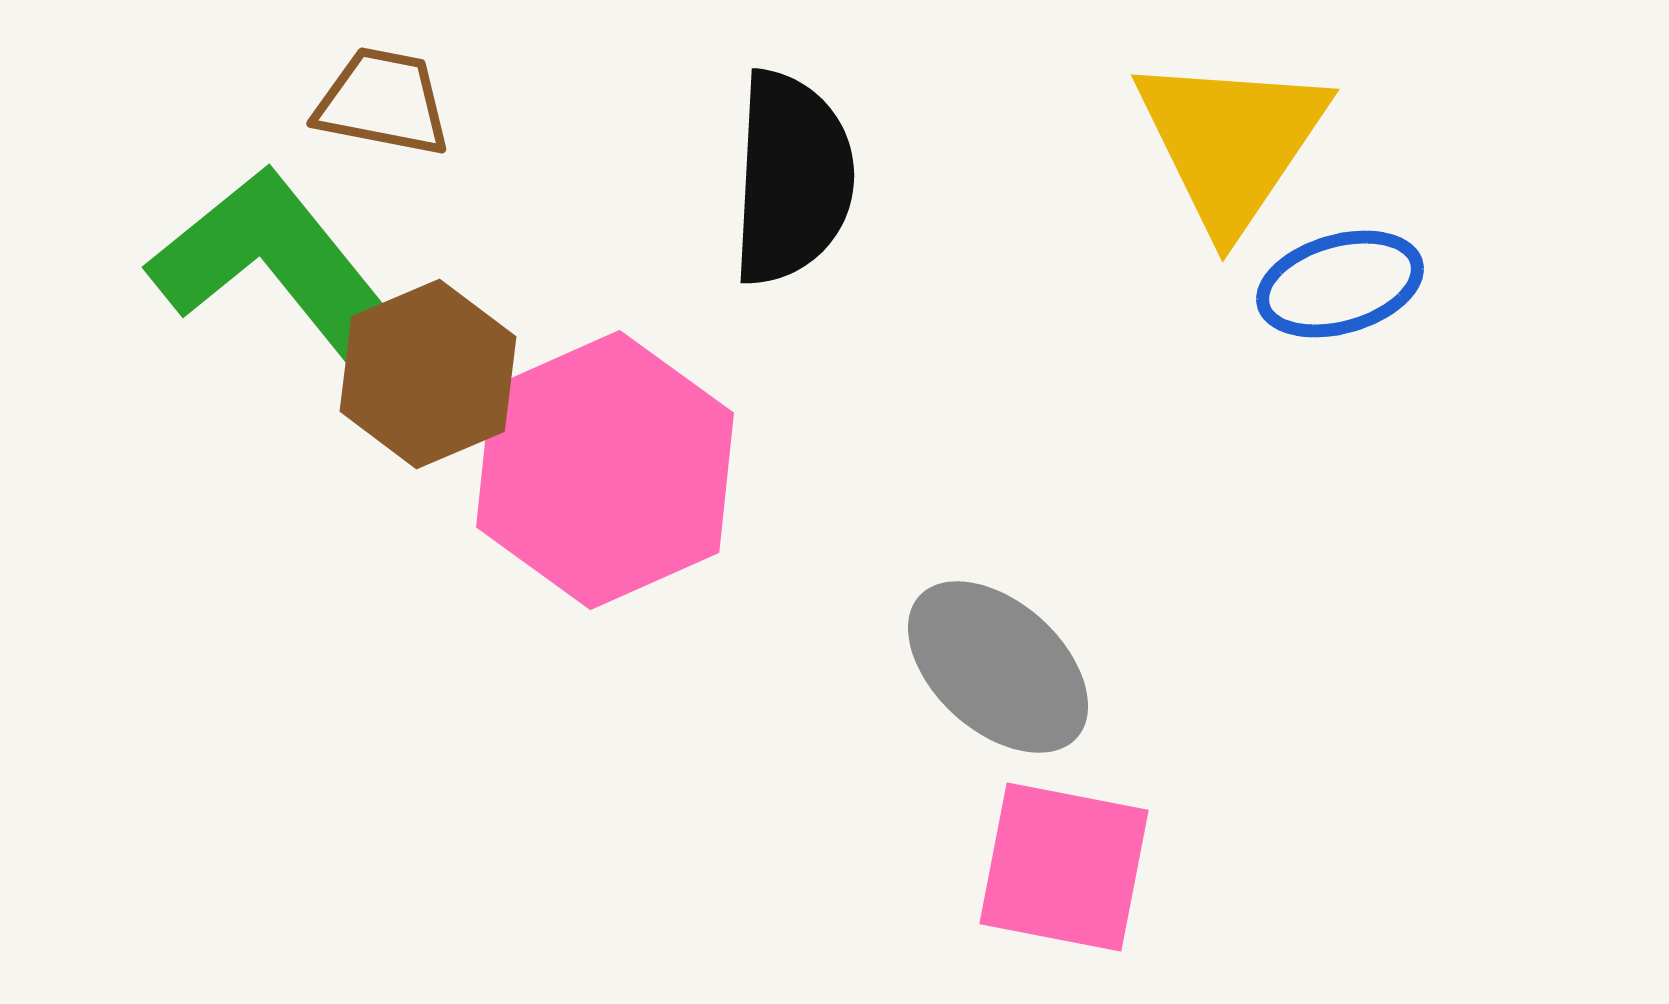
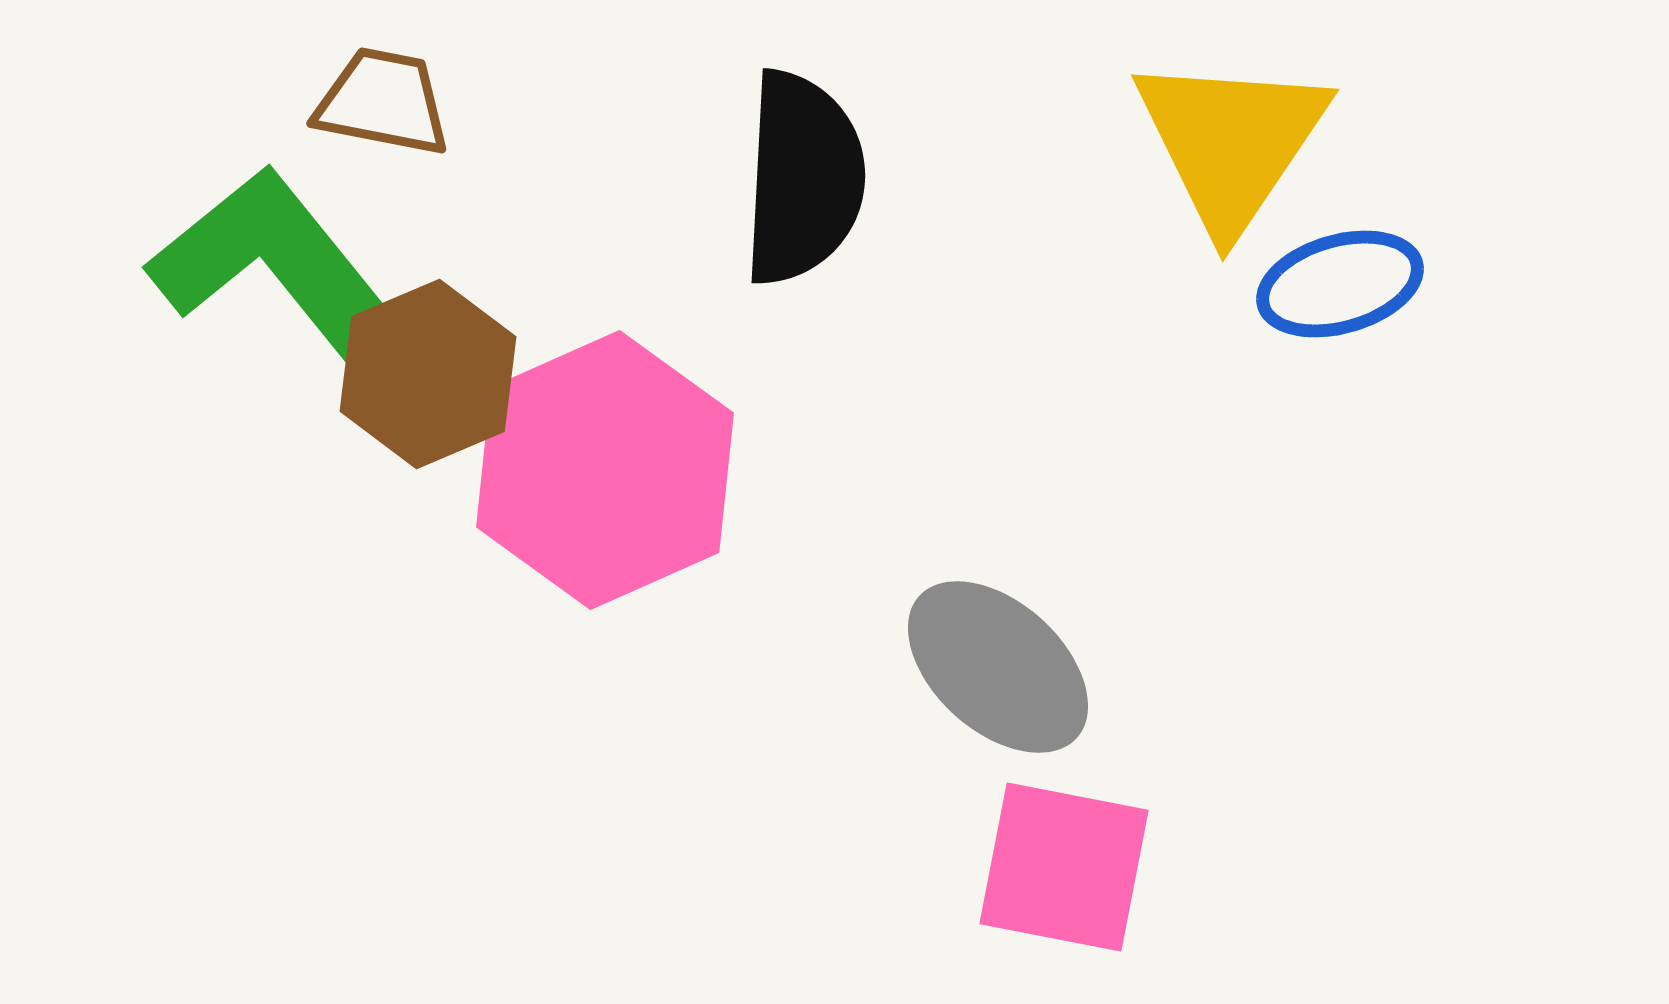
black semicircle: moved 11 px right
